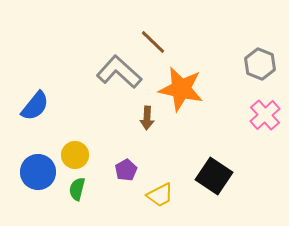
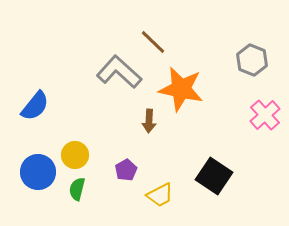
gray hexagon: moved 8 px left, 4 px up
brown arrow: moved 2 px right, 3 px down
